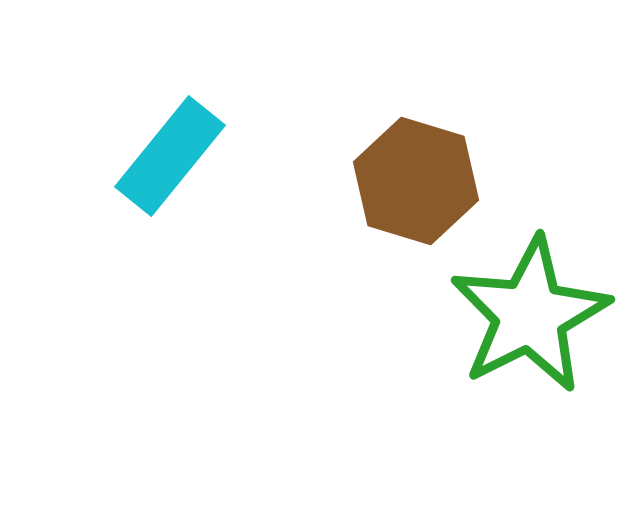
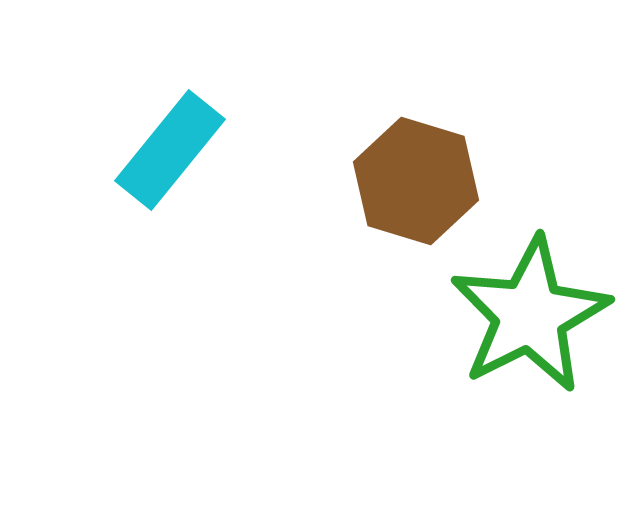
cyan rectangle: moved 6 px up
